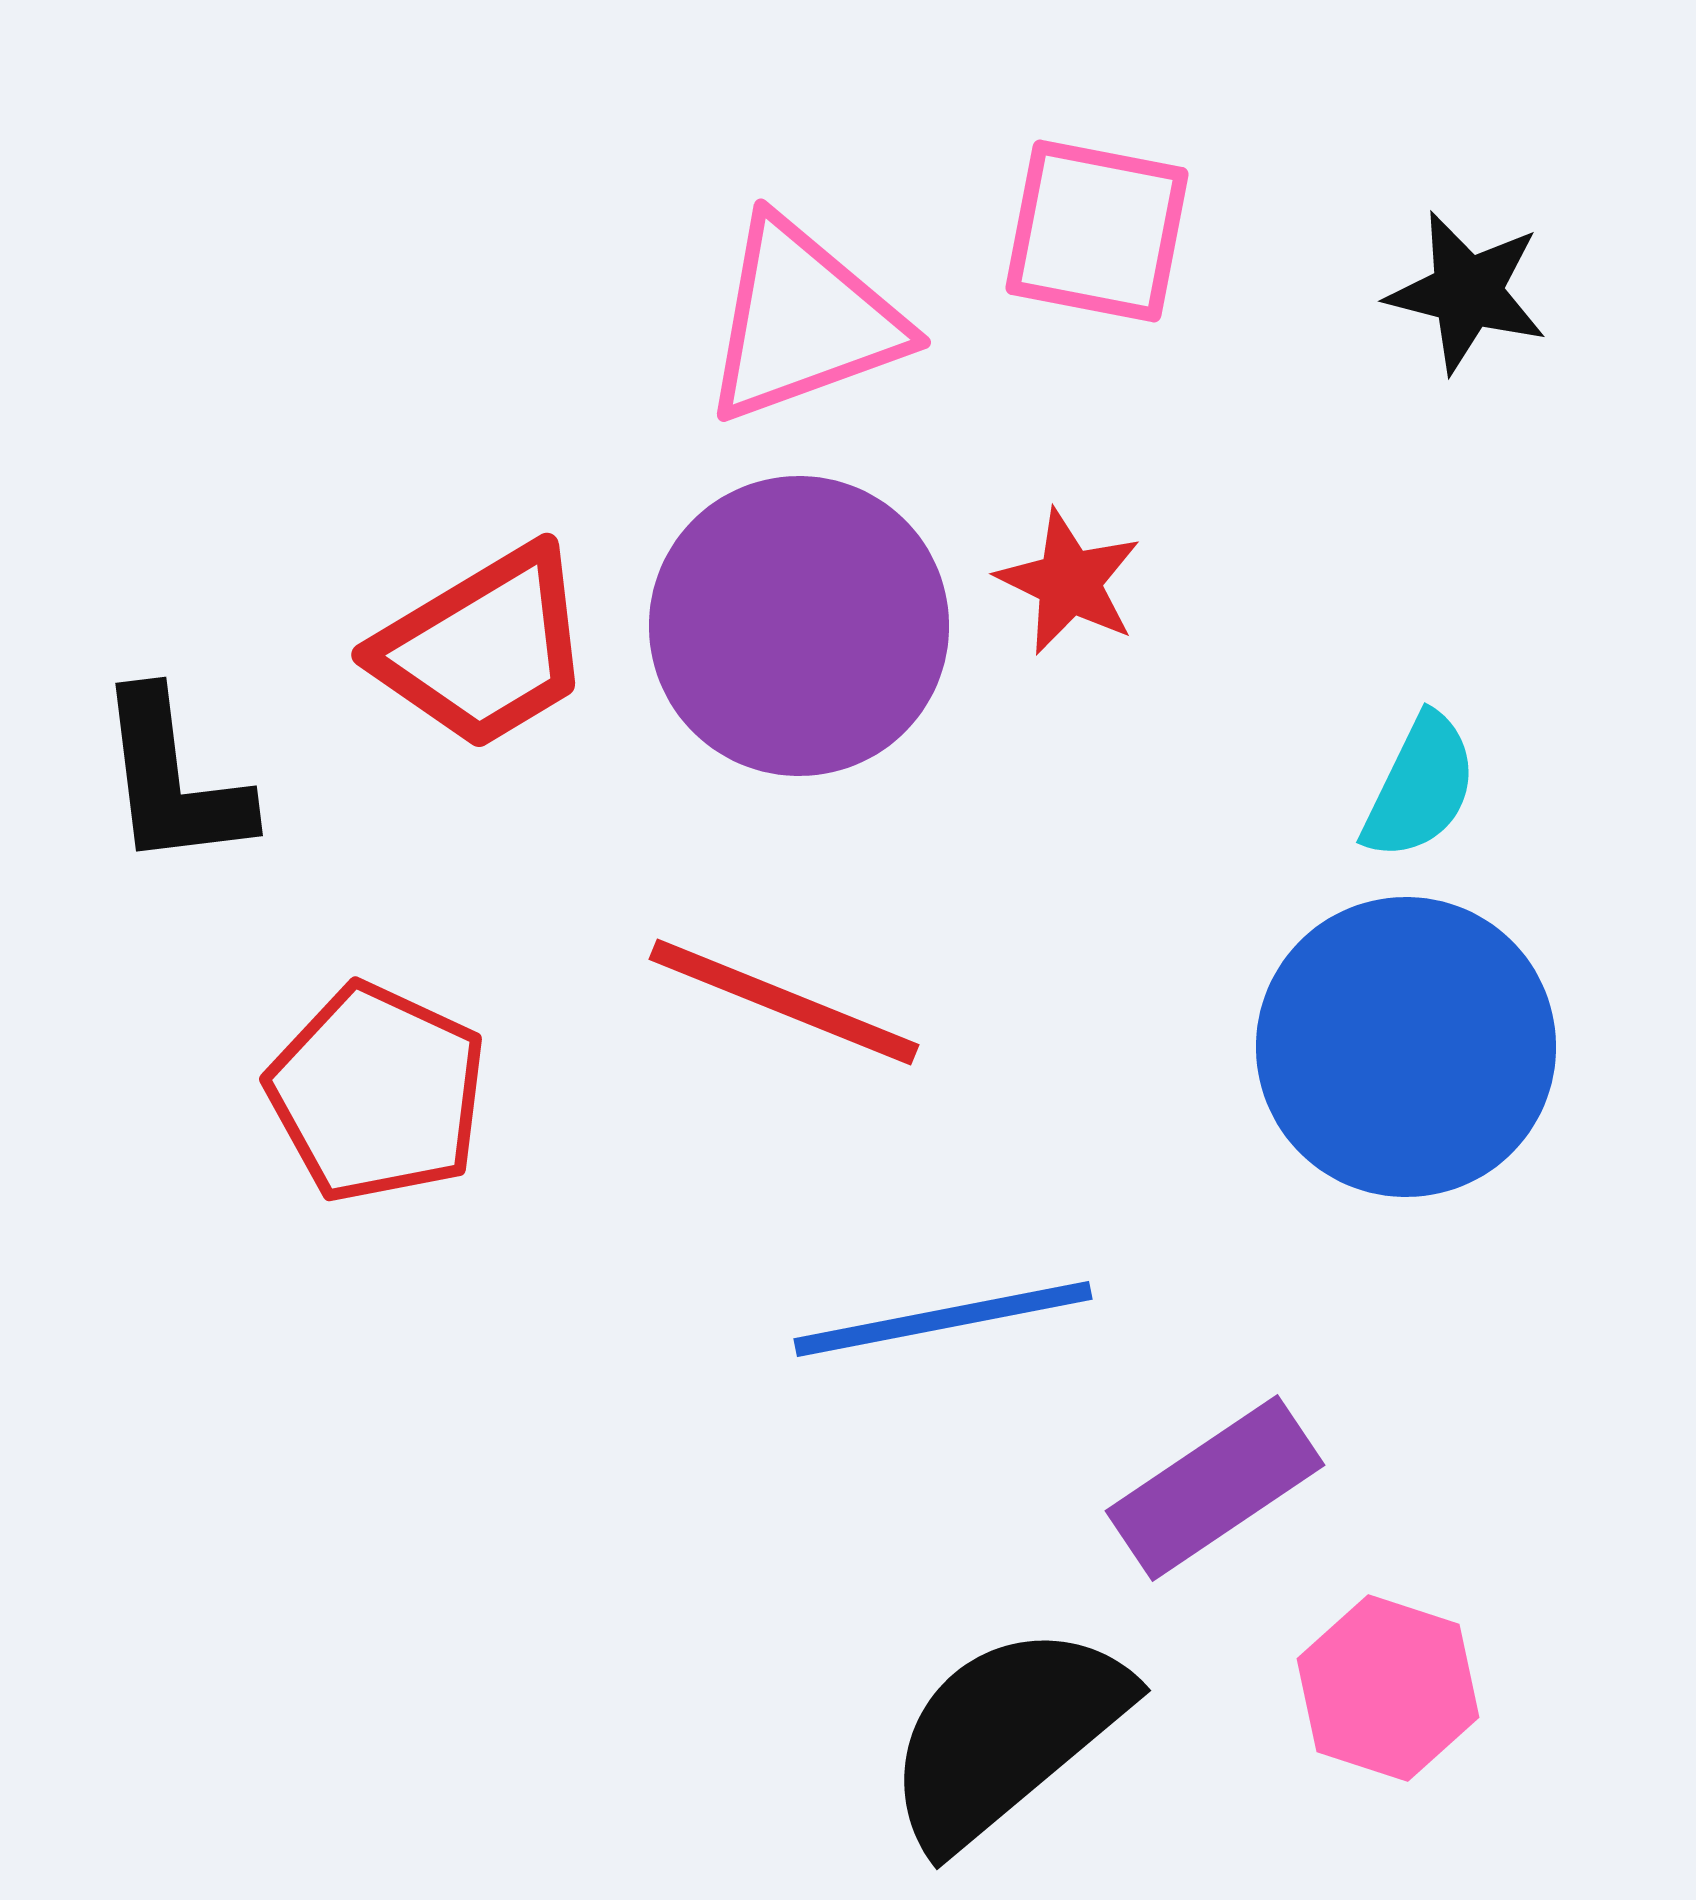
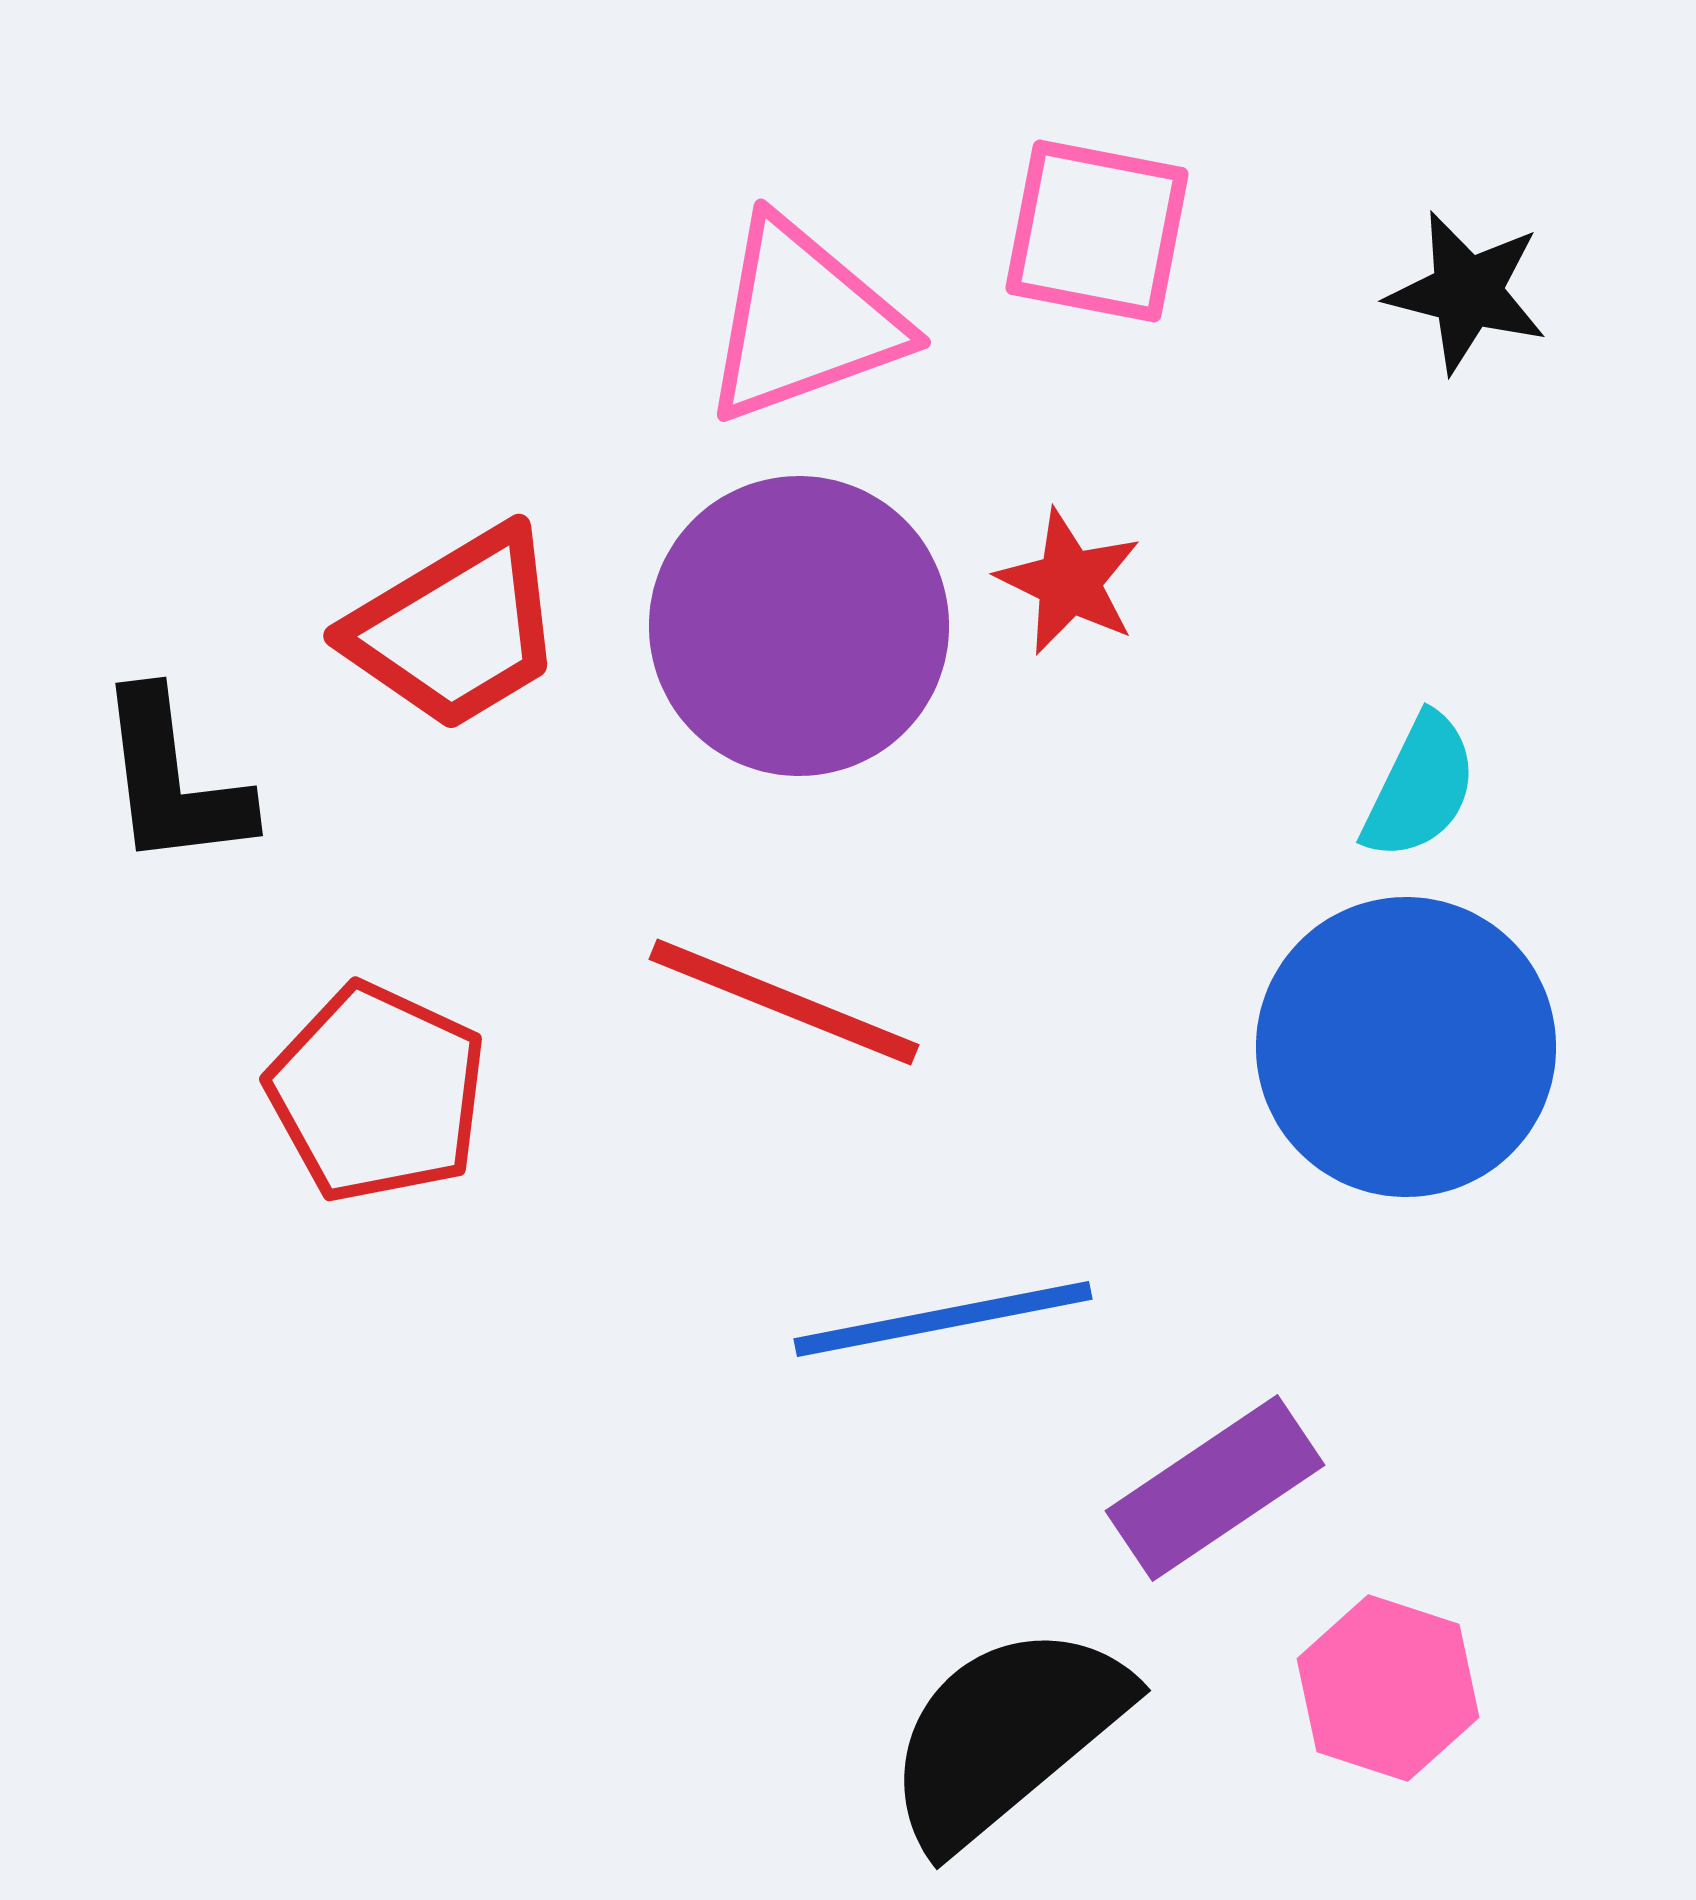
red trapezoid: moved 28 px left, 19 px up
